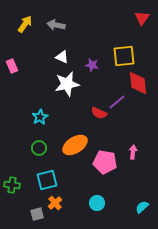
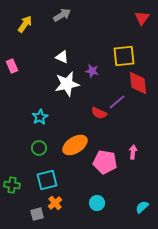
gray arrow: moved 6 px right, 10 px up; rotated 138 degrees clockwise
purple star: moved 6 px down
